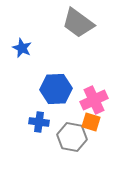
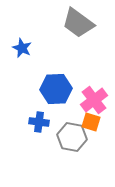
pink cross: rotated 12 degrees counterclockwise
